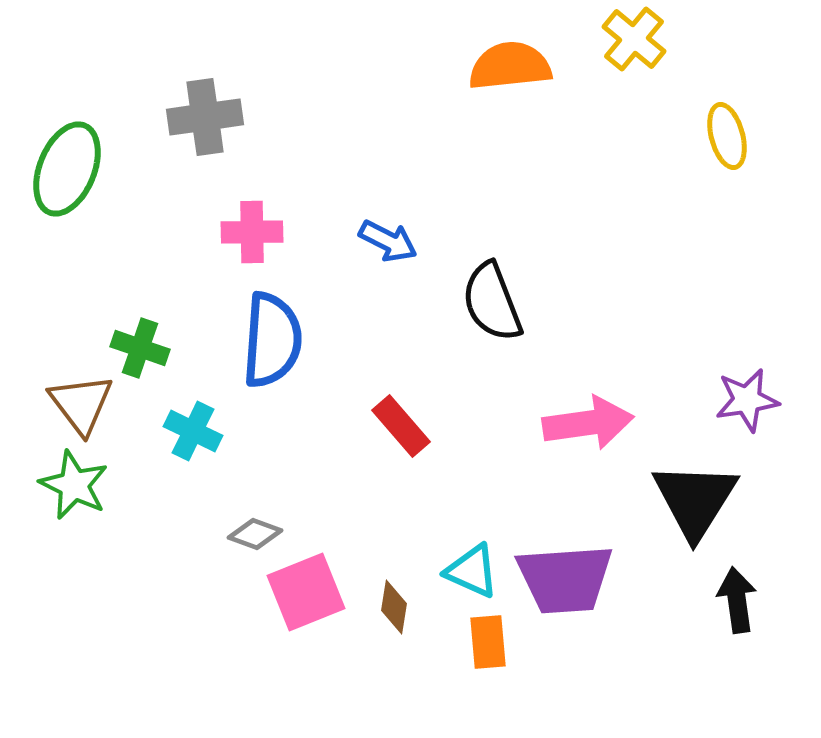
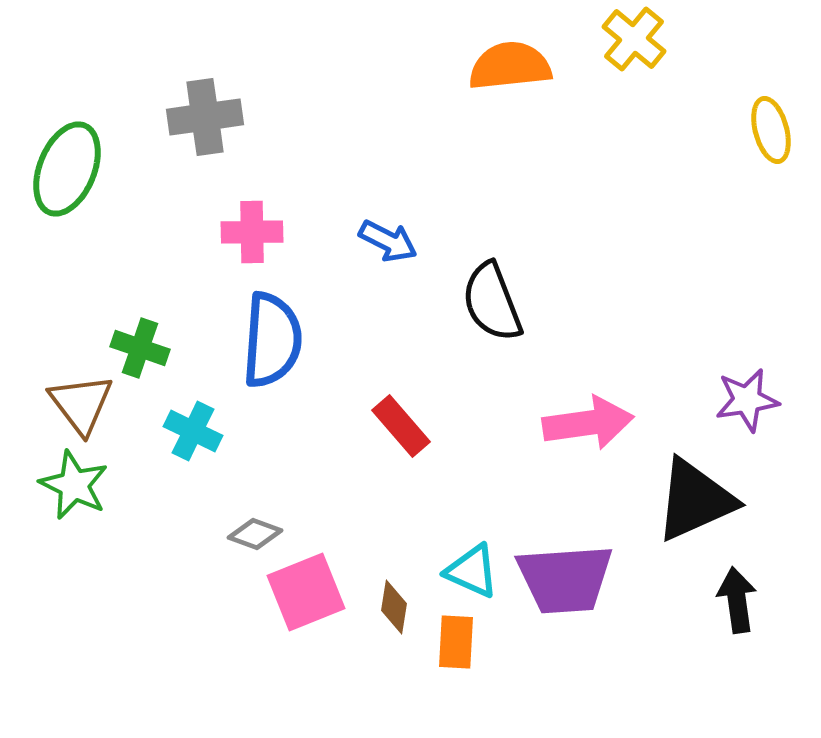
yellow ellipse: moved 44 px right, 6 px up
black triangle: rotated 34 degrees clockwise
orange rectangle: moved 32 px left; rotated 8 degrees clockwise
